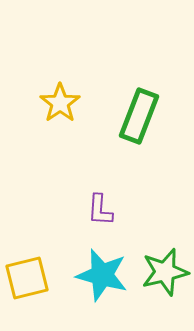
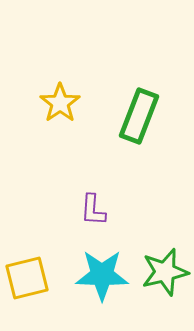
purple L-shape: moved 7 px left
cyan star: rotated 14 degrees counterclockwise
